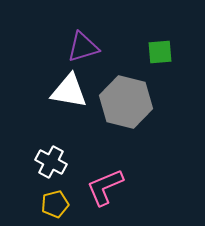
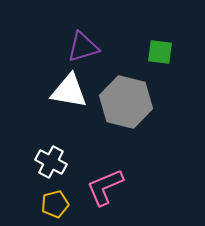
green square: rotated 12 degrees clockwise
